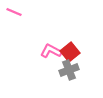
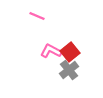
pink line: moved 23 px right, 4 px down
gray cross: rotated 18 degrees counterclockwise
